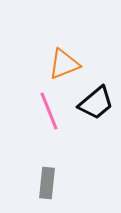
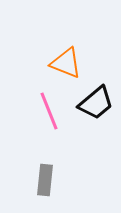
orange triangle: moved 2 px right, 1 px up; rotated 44 degrees clockwise
gray rectangle: moved 2 px left, 3 px up
